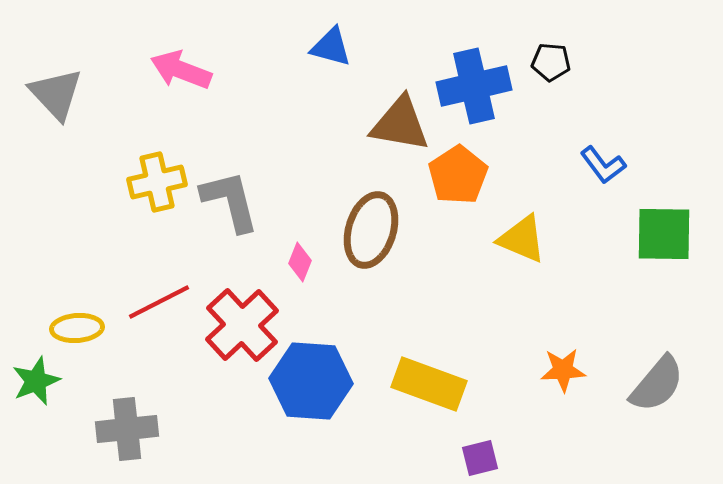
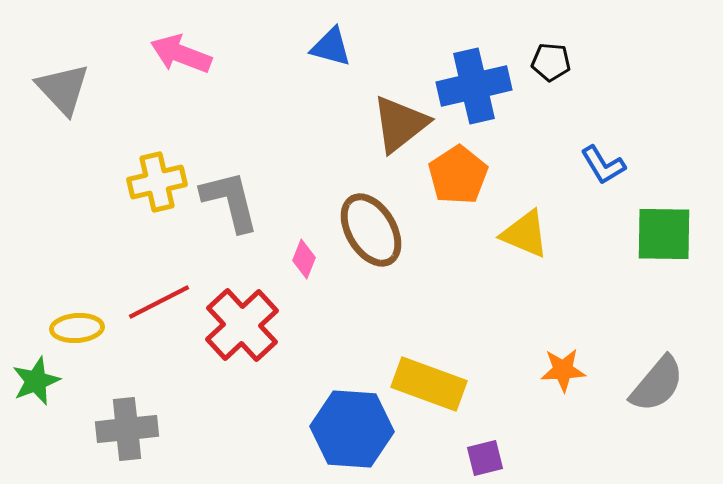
pink arrow: moved 16 px up
gray triangle: moved 7 px right, 5 px up
brown triangle: rotated 48 degrees counterclockwise
blue L-shape: rotated 6 degrees clockwise
brown ellipse: rotated 48 degrees counterclockwise
yellow triangle: moved 3 px right, 5 px up
pink diamond: moved 4 px right, 3 px up
blue hexagon: moved 41 px right, 48 px down
purple square: moved 5 px right
